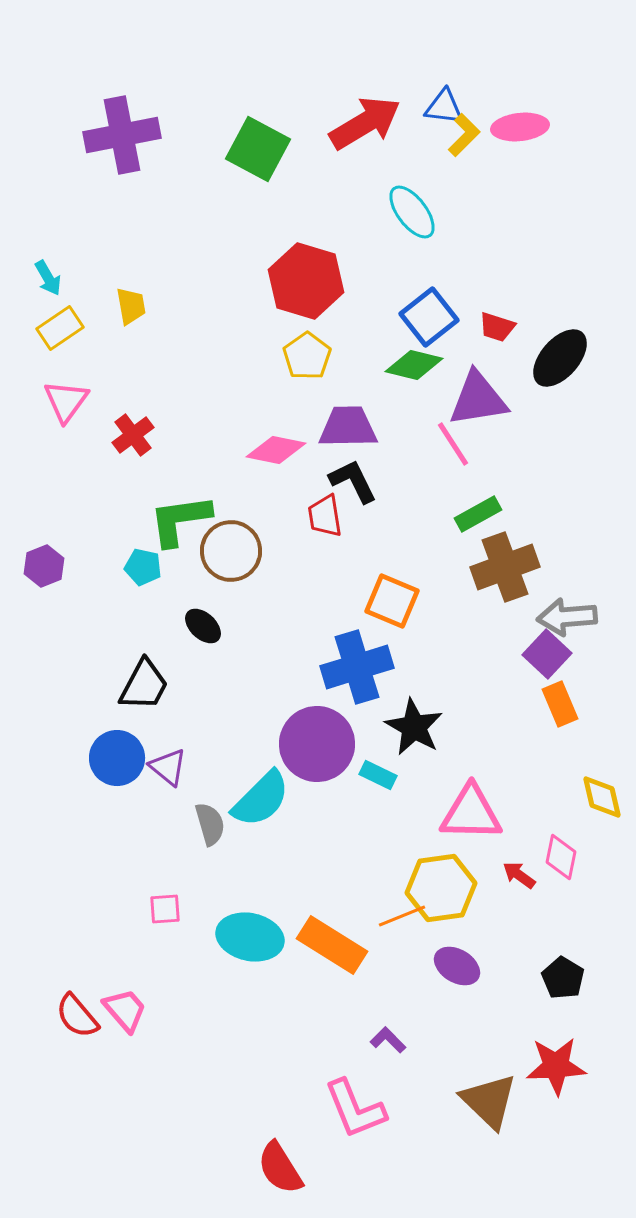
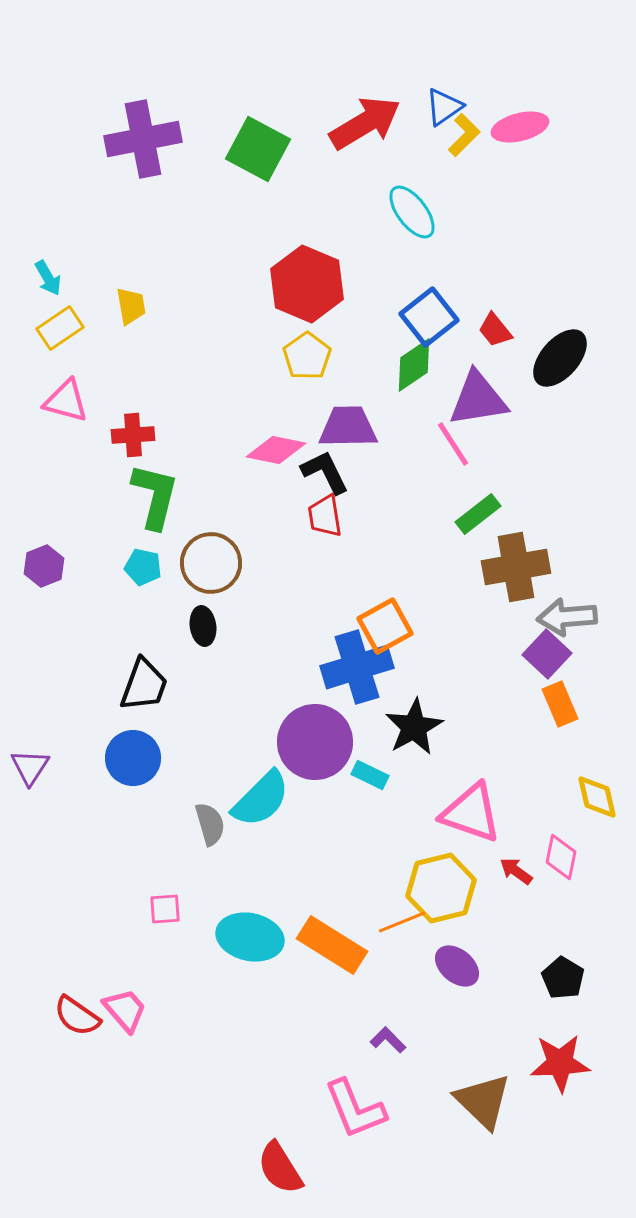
blue triangle at (444, 107): rotated 42 degrees counterclockwise
pink ellipse at (520, 127): rotated 8 degrees counterclockwise
purple cross at (122, 135): moved 21 px right, 4 px down
red hexagon at (306, 281): moved 1 px right, 3 px down; rotated 6 degrees clockwise
red trapezoid at (497, 327): moved 2 px left, 3 px down; rotated 33 degrees clockwise
green diamond at (414, 365): rotated 48 degrees counterclockwise
pink triangle at (66, 401): rotated 51 degrees counterclockwise
red cross at (133, 435): rotated 33 degrees clockwise
black L-shape at (353, 481): moved 28 px left, 9 px up
green rectangle at (478, 514): rotated 9 degrees counterclockwise
green L-shape at (180, 520): moved 25 px left, 24 px up; rotated 112 degrees clockwise
brown circle at (231, 551): moved 20 px left, 12 px down
brown cross at (505, 567): moved 11 px right; rotated 10 degrees clockwise
orange square at (392, 601): moved 7 px left, 25 px down; rotated 38 degrees clockwise
black ellipse at (203, 626): rotated 39 degrees clockwise
black trapezoid at (144, 685): rotated 8 degrees counterclockwise
black star at (414, 727): rotated 14 degrees clockwise
purple circle at (317, 744): moved 2 px left, 2 px up
blue circle at (117, 758): moved 16 px right
purple triangle at (168, 767): moved 138 px left; rotated 24 degrees clockwise
cyan rectangle at (378, 775): moved 8 px left
yellow diamond at (602, 797): moved 5 px left
pink triangle at (471, 813): rotated 18 degrees clockwise
red arrow at (519, 875): moved 3 px left, 4 px up
yellow hexagon at (441, 888): rotated 6 degrees counterclockwise
orange line at (402, 916): moved 6 px down
purple ellipse at (457, 966): rotated 9 degrees clockwise
red semicircle at (77, 1016): rotated 15 degrees counterclockwise
red star at (556, 1066): moved 4 px right, 3 px up
brown triangle at (489, 1101): moved 6 px left
